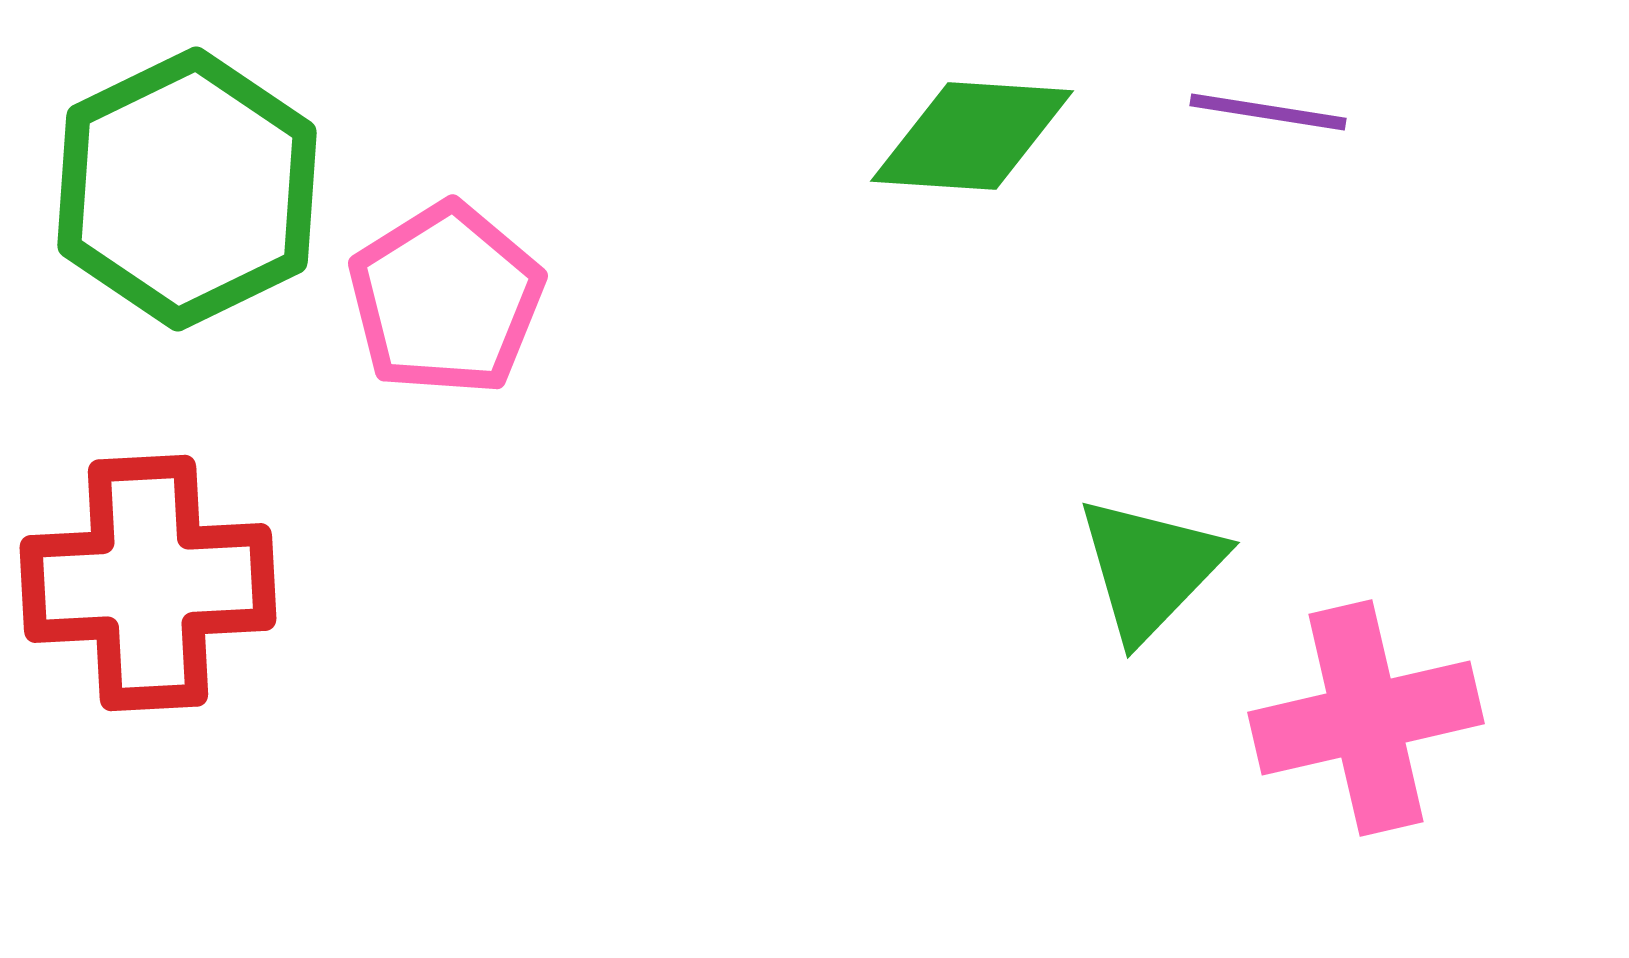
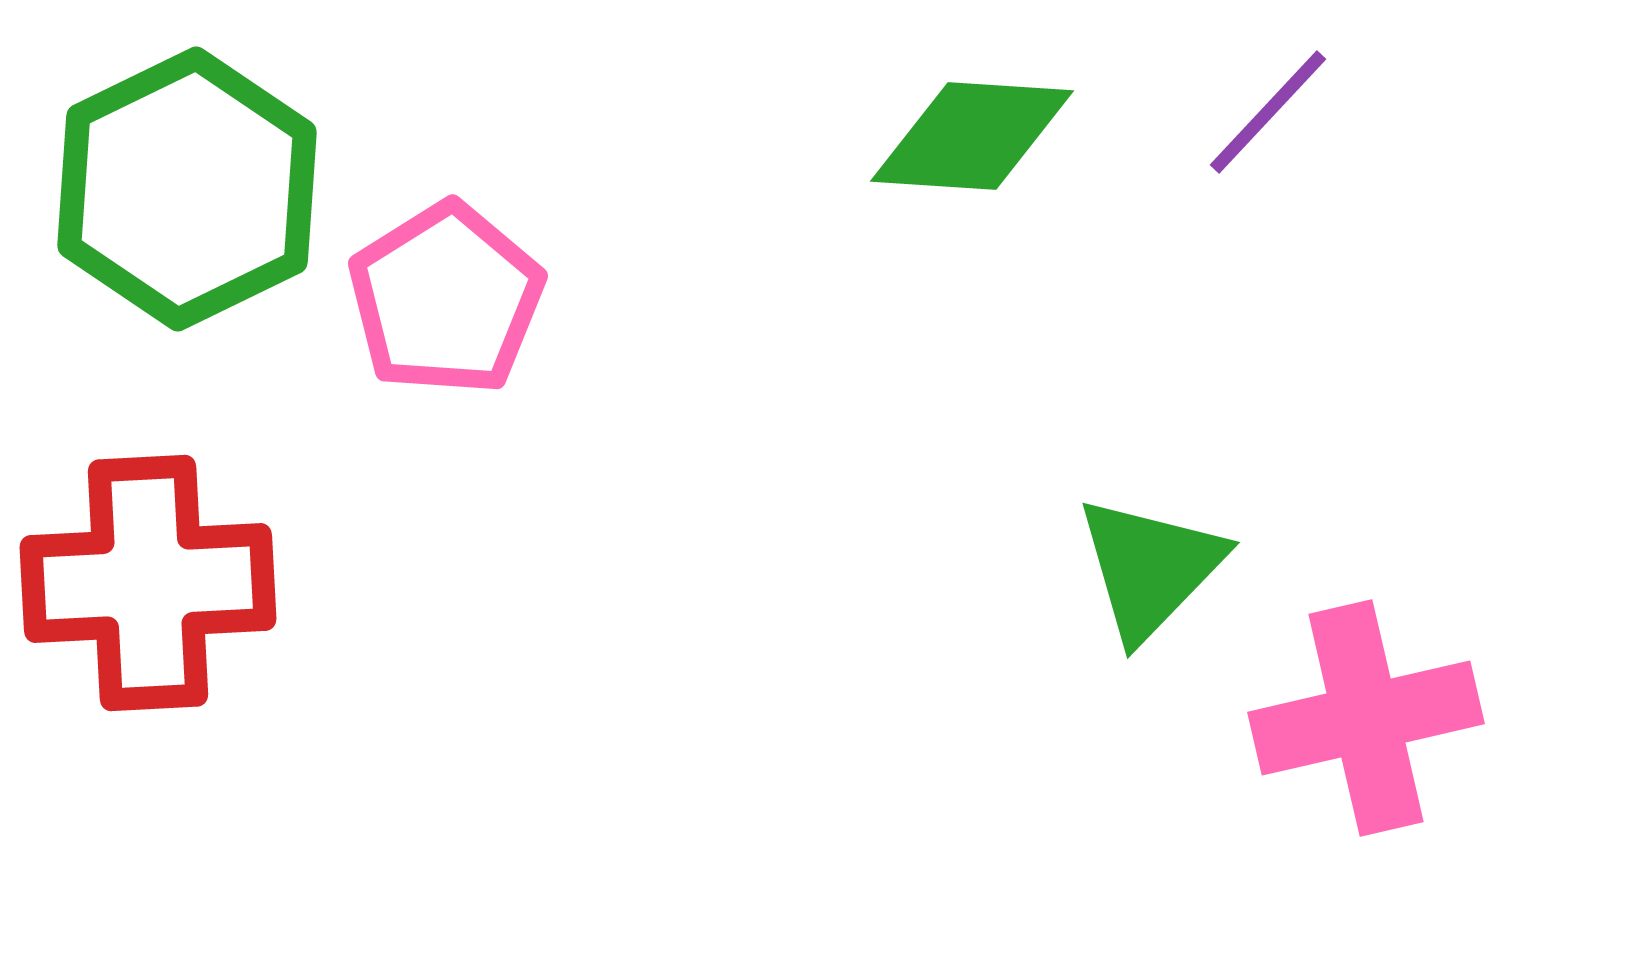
purple line: rotated 56 degrees counterclockwise
